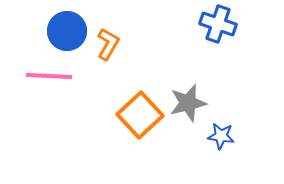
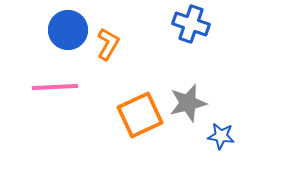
blue cross: moved 27 px left
blue circle: moved 1 px right, 1 px up
pink line: moved 6 px right, 11 px down; rotated 6 degrees counterclockwise
orange square: rotated 18 degrees clockwise
